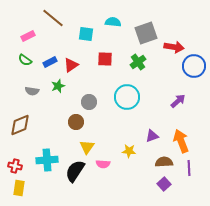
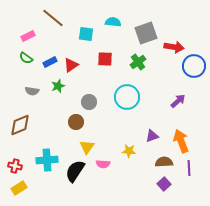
green semicircle: moved 1 px right, 2 px up
yellow rectangle: rotated 49 degrees clockwise
